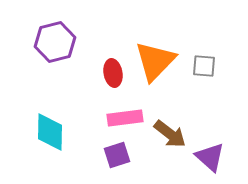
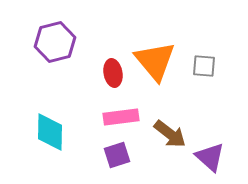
orange triangle: rotated 24 degrees counterclockwise
pink rectangle: moved 4 px left, 1 px up
